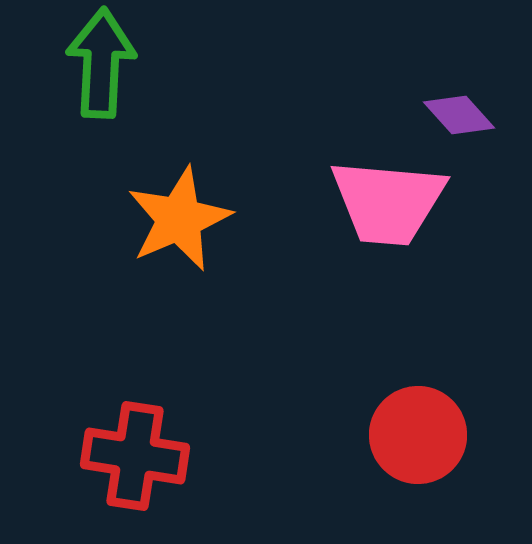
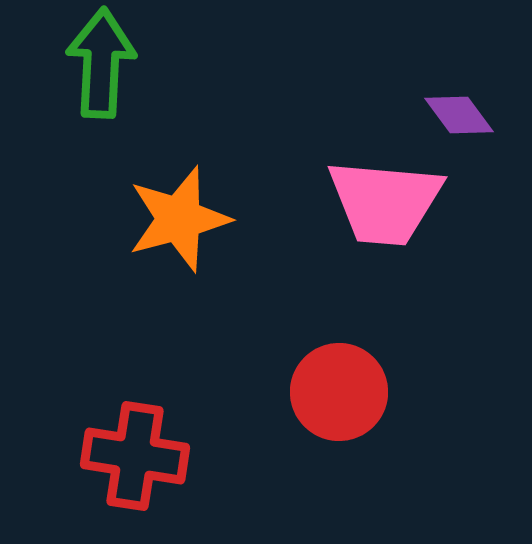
purple diamond: rotated 6 degrees clockwise
pink trapezoid: moved 3 px left
orange star: rotated 8 degrees clockwise
red circle: moved 79 px left, 43 px up
